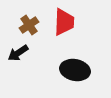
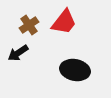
red trapezoid: rotated 36 degrees clockwise
